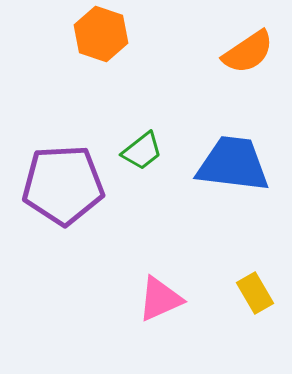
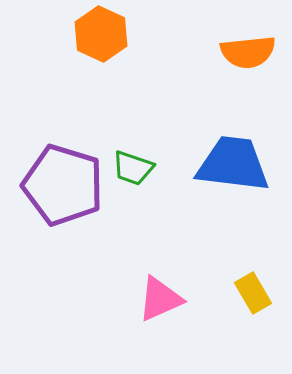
orange hexagon: rotated 6 degrees clockwise
orange semicircle: rotated 28 degrees clockwise
green trapezoid: moved 9 px left, 17 px down; rotated 57 degrees clockwise
purple pentagon: rotated 20 degrees clockwise
yellow rectangle: moved 2 px left
